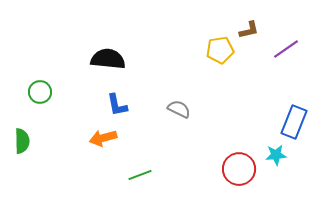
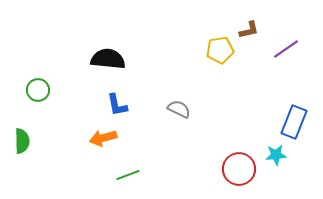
green circle: moved 2 px left, 2 px up
green line: moved 12 px left
